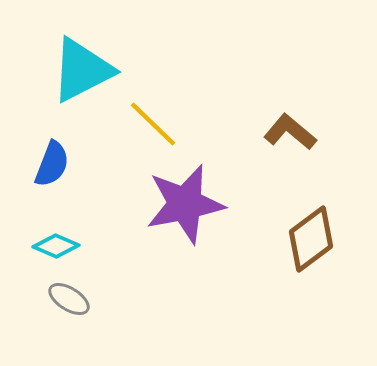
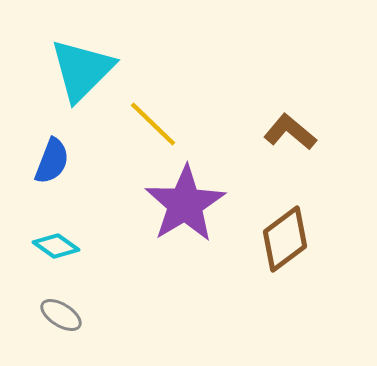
cyan triangle: rotated 18 degrees counterclockwise
blue semicircle: moved 3 px up
purple star: rotated 20 degrees counterclockwise
brown diamond: moved 26 px left
cyan diamond: rotated 12 degrees clockwise
gray ellipse: moved 8 px left, 16 px down
